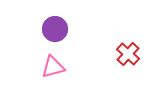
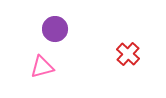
pink triangle: moved 11 px left
